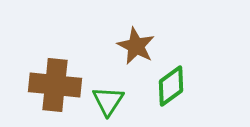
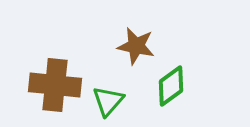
brown star: rotated 15 degrees counterclockwise
green triangle: rotated 8 degrees clockwise
